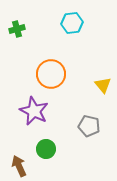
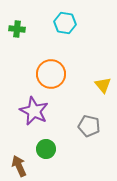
cyan hexagon: moved 7 px left; rotated 15 degrees clockwise
green cross: rotated 21 degrees clockwise
